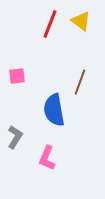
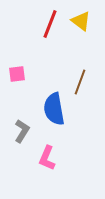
pink square: moved 2 px up
blue semicircle: moved 1 px up
gray L-shape: moved 7 px right, 6 px up
